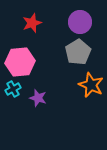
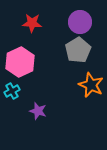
red star: rotated 24 degrees clockwise
gray pentagon: moved 2 px up
pink hexagon: rotated 20 degrees counterclockwise
cyan cross: moved 1 px left, 2 px down
purple star: moved 13 px down
